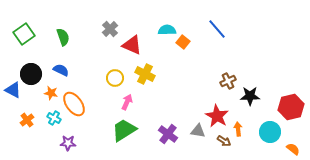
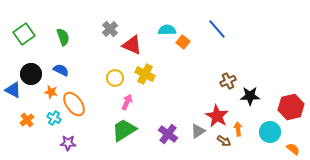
orange star: moved 1 px up
gray triangle: rotated 42 degrees counterclockwise
